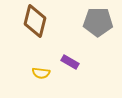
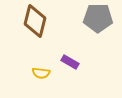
gray pentagon: moved 4 px up
